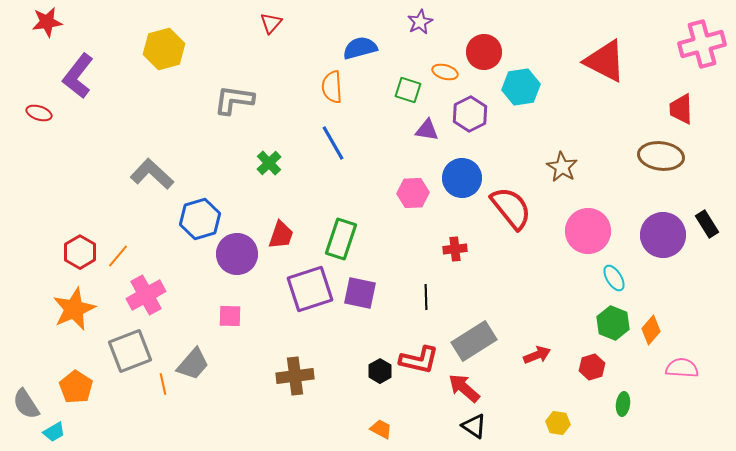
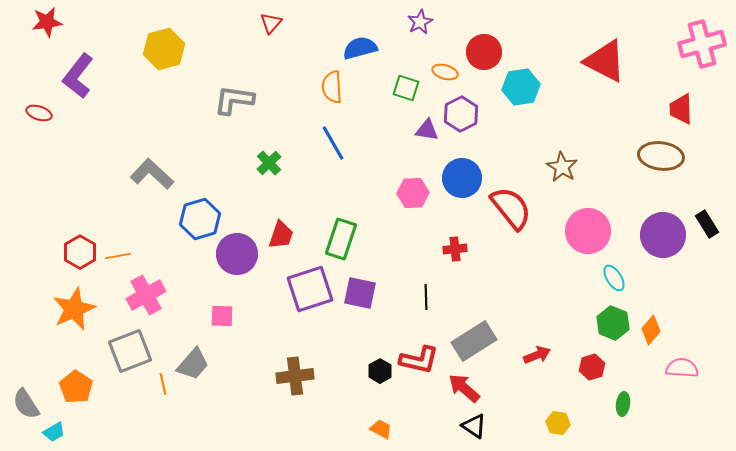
green square at (408, 90): moved 2 px left, 2 px up
purple hexagon at (470, 114): moved 9 px left
orange line at (118, 256): rotated 40 degrees clockwise
pink square at (230, 316): moved 8 px left
